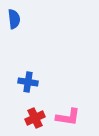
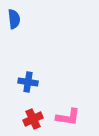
red cross: moved 2 px left, 1 px down
